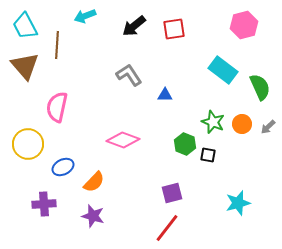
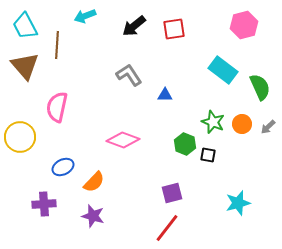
yellow circle: moved 8 px left, 7 px up
